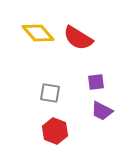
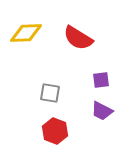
yellow diamond: moved 12 px left; rotated 52 degrees counterclockwise
purple square: moved 5 px right, 2 px up
